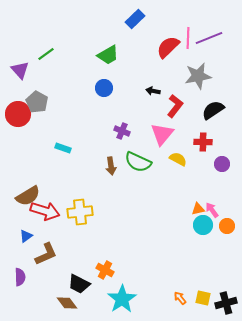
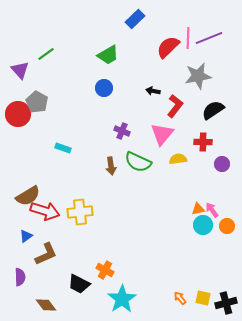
yellow semicircle: rotated 36 degrees counterclockwise
brown diamond: moved 21 px left, 2 px down
